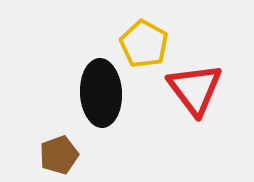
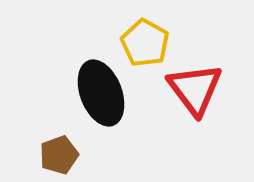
yellow pentagon: moved 1 px right, 1 px up
black ellipse: rotated 18 degrees counterclockwise
